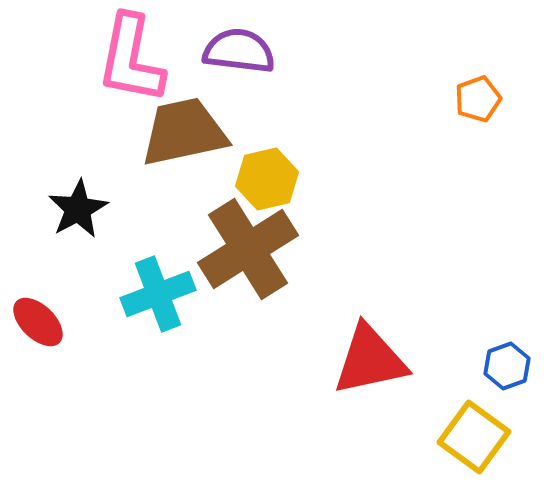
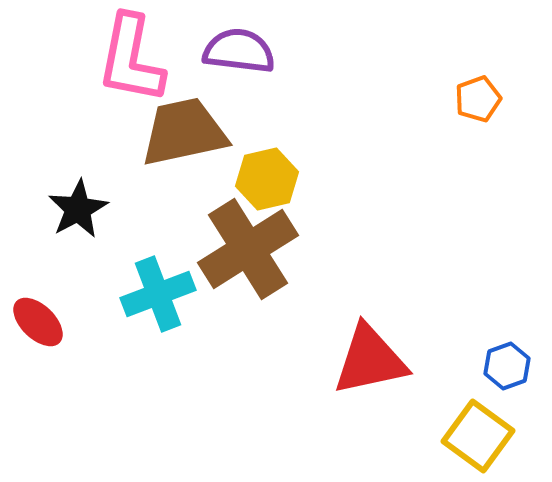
yellow square: moved 4 px right, 1 px up
